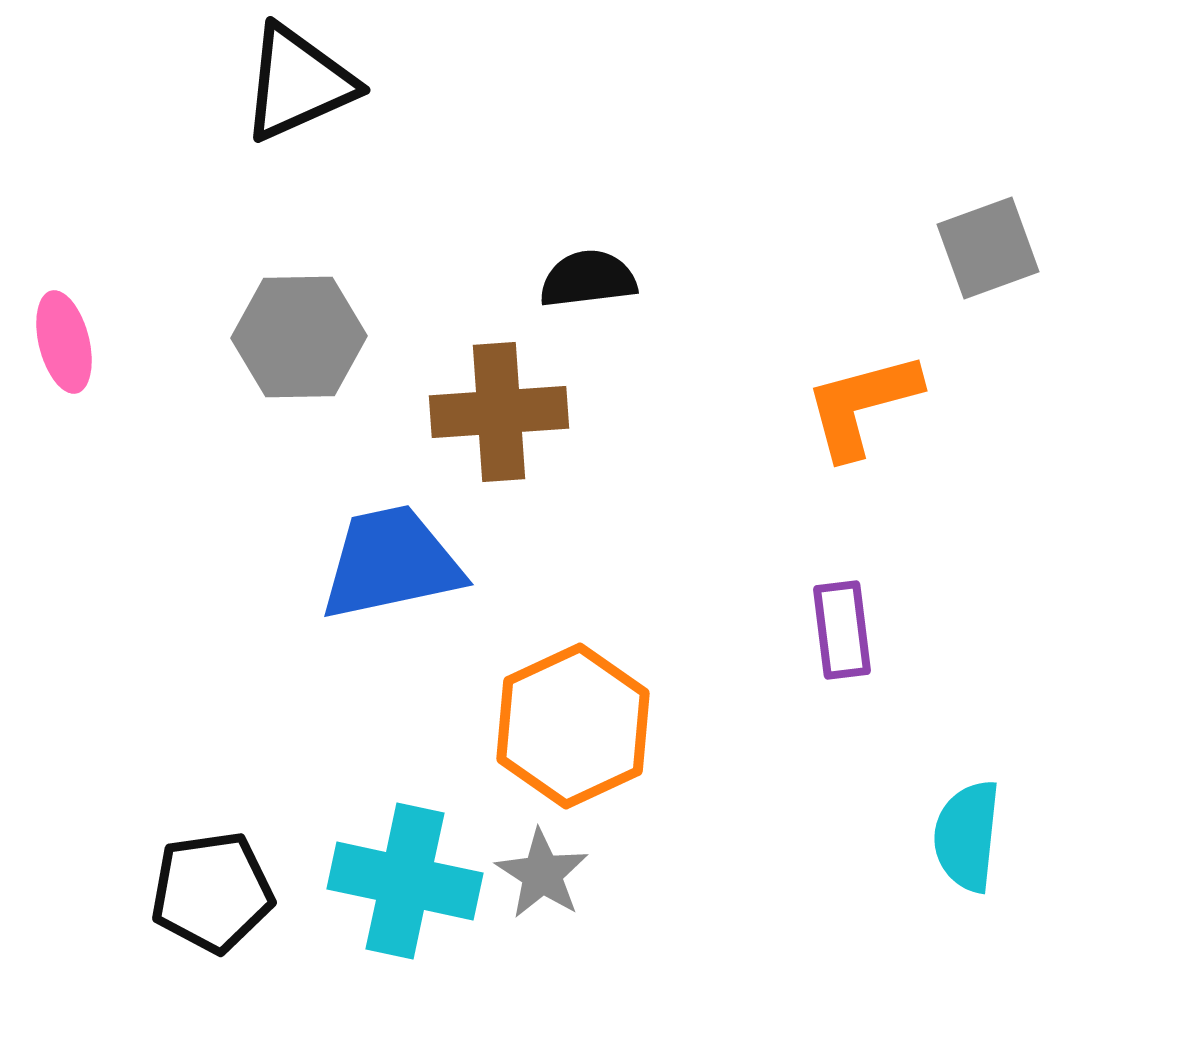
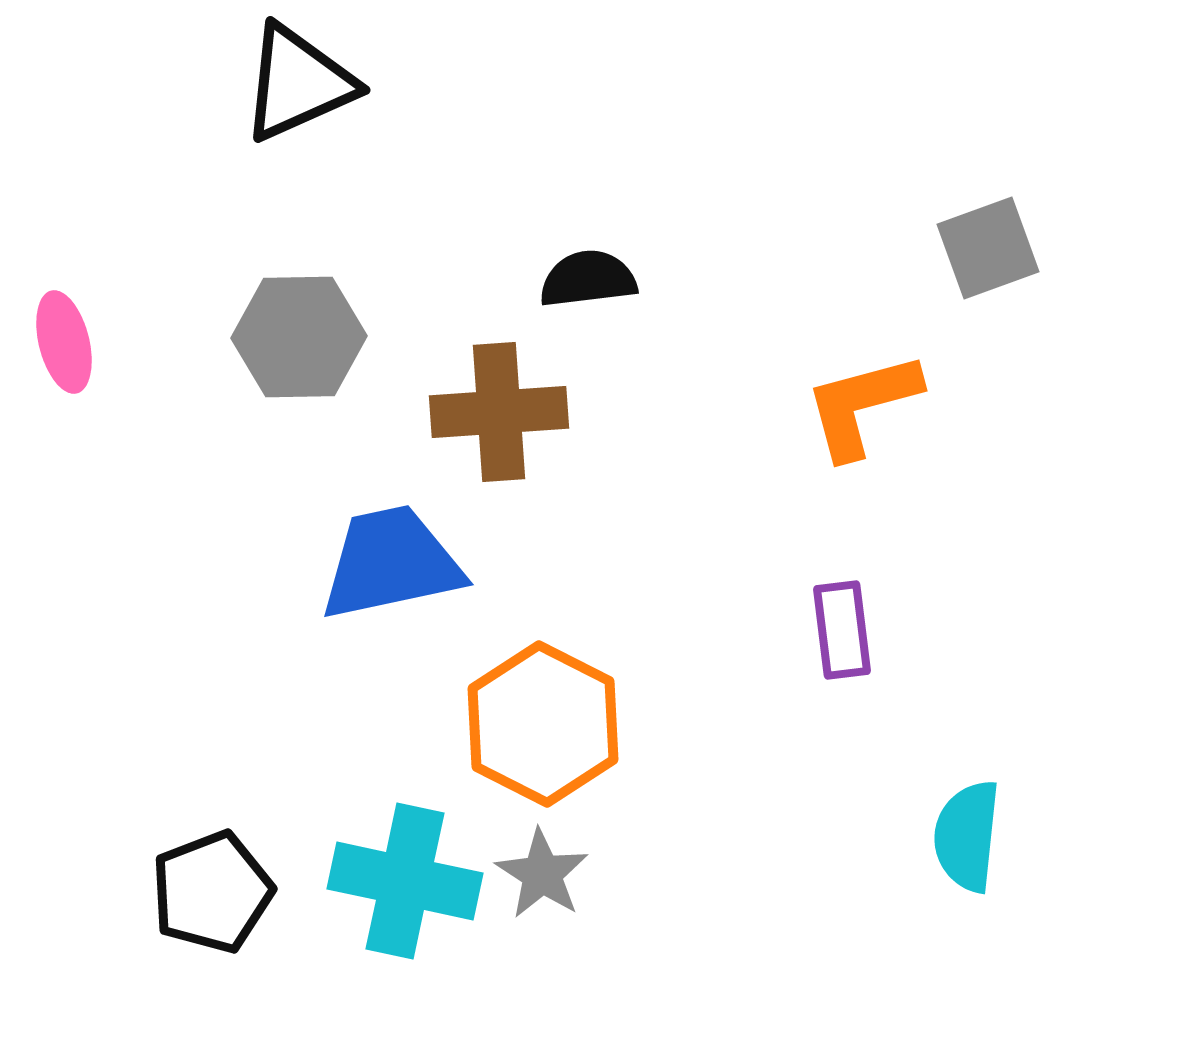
orange hexagon: moved 30 px left, 2 px up; rotated 8 degrees counterclockwise
black pentagon: rotated 13 degrees counterclockwise
